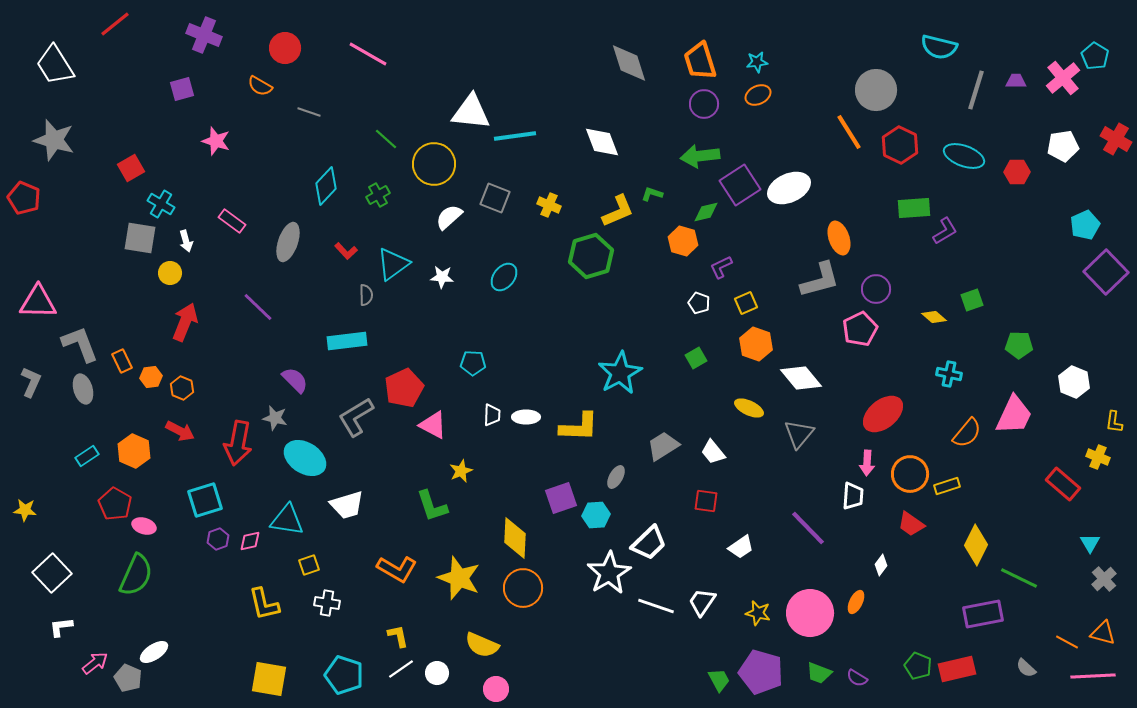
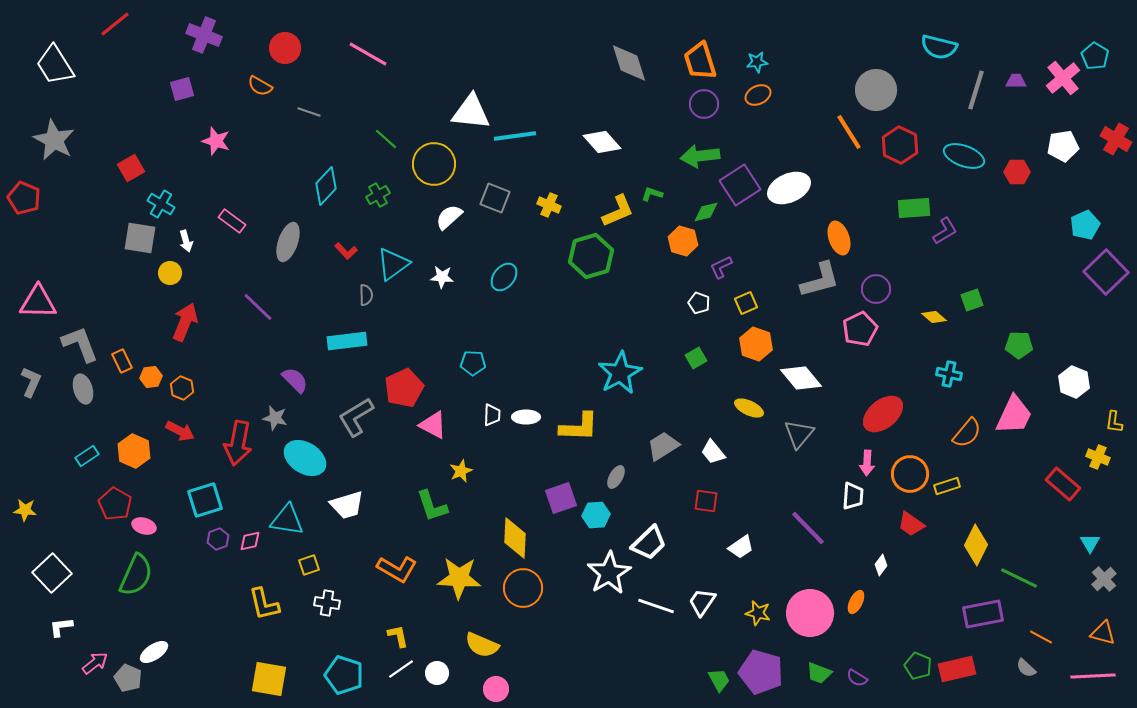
gray star at (54, 140): rotated 12 degrees clockwise
white diamond at (602, 142): rotated 21 degrees counterclockwise
yellow star at (459, 578): rotated 18 degrees counterclockwise
orange line at (1067, 642): moved 26 px left, 5 px up
